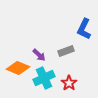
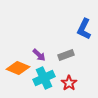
gray rectangle: moved 4 px down
